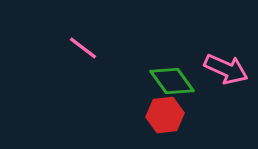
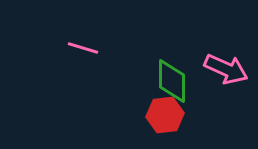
pink line: rotated 20 degrees counterclockwise
green diamond: rotated 36 degrees clockwise
